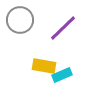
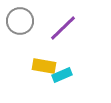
gray circle: moved 1 px down
